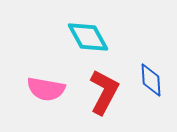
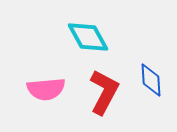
pink semicircle: rotated 15 degrees counterclockwise
